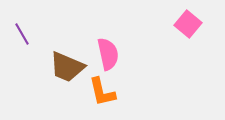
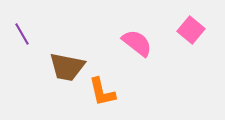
pink square: moved 3 px right, 6 px down
pink semicircle: moved 29 px right, 11 px up; rotated 40 degrees counterclockwise
brown trapezoid: rotated 12 degrees counterclockwise
